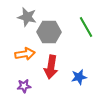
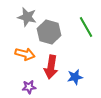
gray hexagon: rotated 15 degrees clockwise
orange arrow: rotated 24 degrees clockwise
blue star: moved 4 px left
purple star: moved 5 px right, 1 px down
